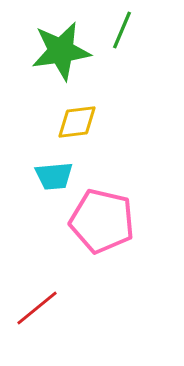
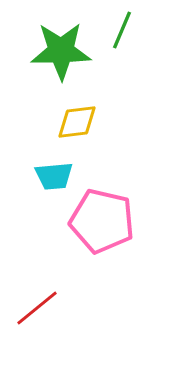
green star: rotated 8 degrees clockwise
